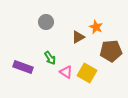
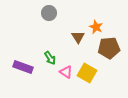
gray circle: moved 3 px right, 9 px up
brown triangle: rotated 32 degrees counterclockwise
brown pentagon: moved 2 px left, 3 px up
